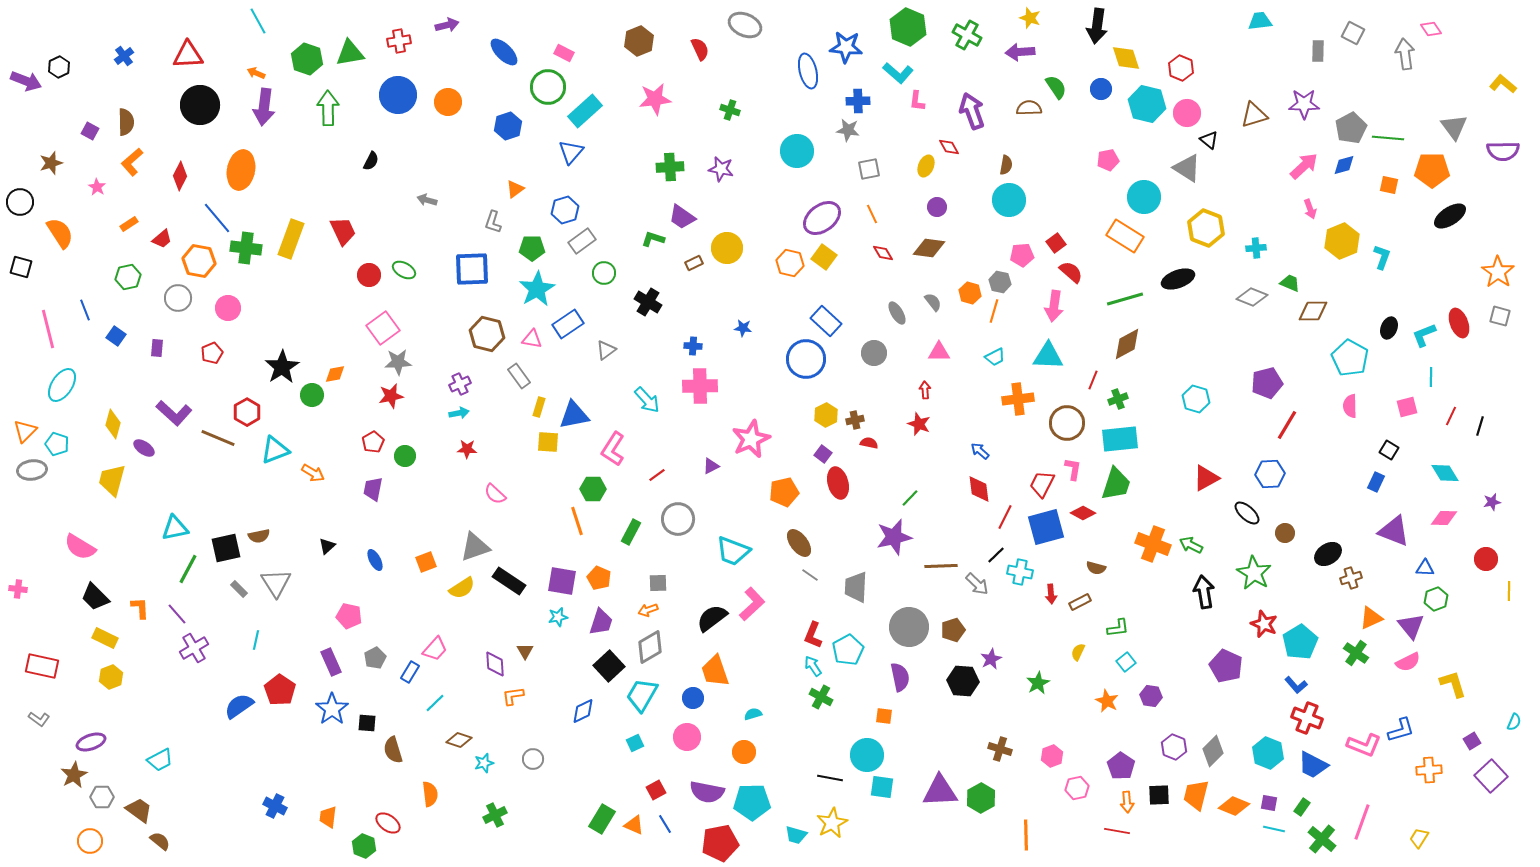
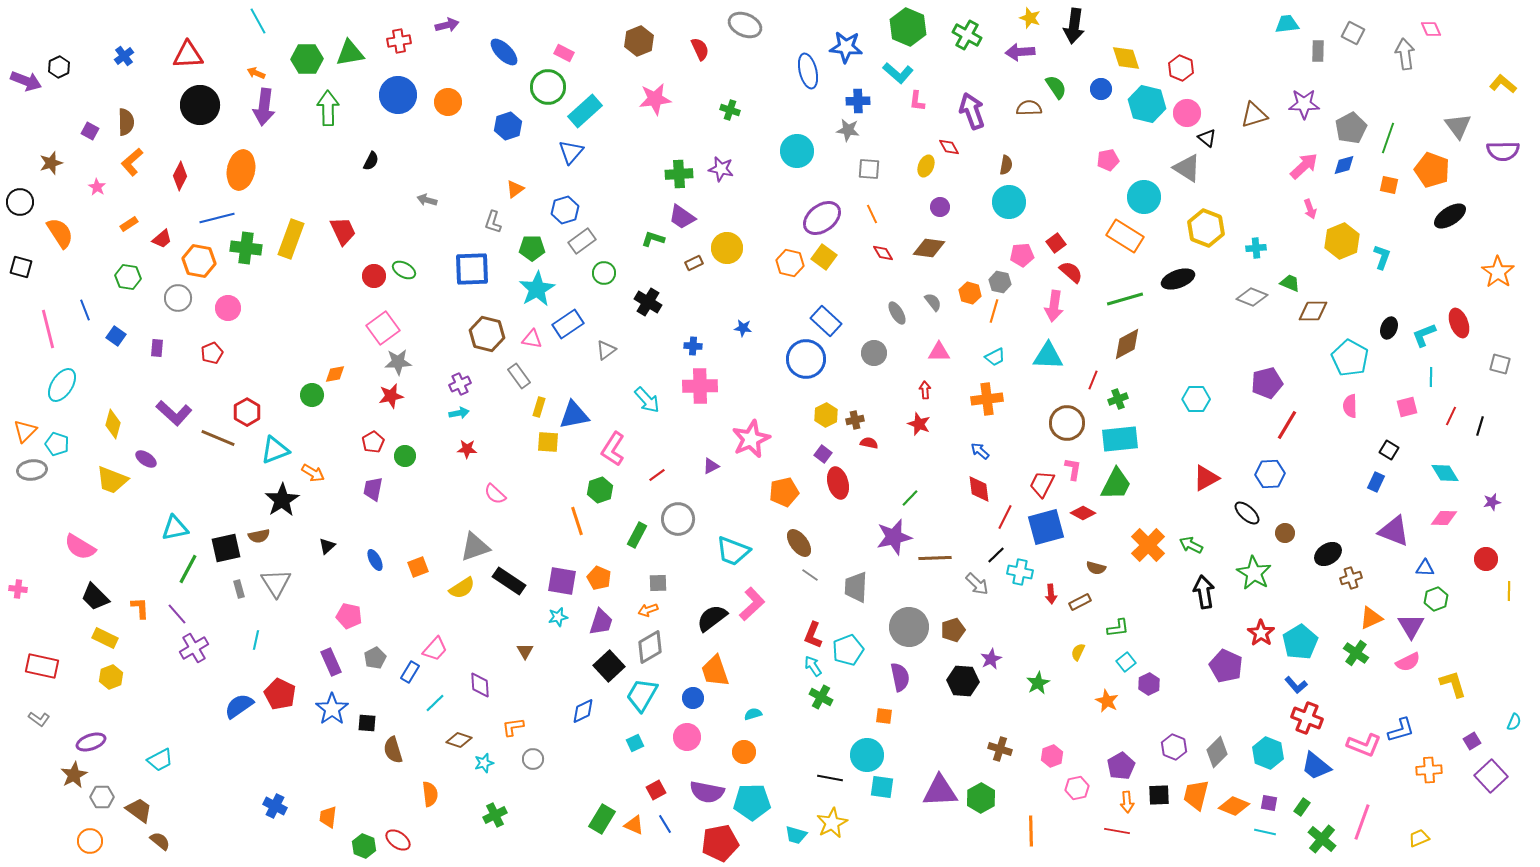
cyan trapezoid at (1260, 21): moved 27 px right, 3 px down
black arrow at (1097, 26): moved 23 px left
pink diamond at (1431, 29): rotated 10 degrees clockwise
green hexagon at (307, 59): rotated 20 degrees counterclockwise
gray triangle at (1454, 127): moved 4 px right, 1 px up
green line at (1388, 138): rotated 76 degrees counterclockwise
black triangle at (1209, 140): moved 2 px left, 2 px up
green cross at (670, 167): moved 9 px right, 7 px down
gray square at (869, 169): rotated 15 degrees clockwise
orange pentagon at (1432, 170): rotated 20 degrees clockwise
cyan circle at (1009, 200): moved 2 px down
purple circle at (937, 207): moved 3 px right
blue line at (217, 218): rotated 64 degrees counterclockwise
red circle at (369, 275): moved 5 px right, 1 px down
green hexagon at (128, 277): rotated 20 degrees clockwise
gray square at (1500, 316): moved 48 px down
black star at (282, 367): moved 133 px down
orange cross at (1018, 399): moved 31 px left
cyan hexagon at (1196, 399): rotated 16 degrees counterclockwise
purple ellipse at (144, 448): moved 2 px right, 11 px down
yellow trapezoid at (112, 480): rotated 84 degrees counterclockwise
green trapezoid at (1116, 484): rotated 9 degrees clockwise
green hexagon at (593, 489): moved 7 px right, 1 px down; rotated 20 degrees counterclockwise
green rectangle at (631, 532): moved 6 px right, 3 px down
orange cross at (1153, 544): moved 5 px left, 1 px down; rotated 24 degrees clockwise
orange square at (426, 562): moved 8 px left, 5 px down
brown line at (941, 566): moved 6 px left, 8 px up
gray rectangle at (239, 589): rotated 30 degrees clockwise
red star at (1264, 624): moved 3 px left, 9 px down; rotated 12 degrees clockwise
purple triangle at (1411, 626): rotated 8 degrees clockwise
cyan pentagon at (848, 650): rotated 8 degrees clockwise
purple diamond at (495, 664): moved 15 px left, 21 px down
red pentagon at (280, 690): moved 4 px down; rotated 8 degrees counterclockwise
orange L-shape at (513, 696): moved 31 px down
purple hexagon at (1151, 696): moved 2 px left, 12 px up; rotated 25 degrees clockwise
gray diamond at (1213, 751): moved 4 px right, 1 px down
blue trapezoid at (1313, 765): moved 3 px right, 1 px down; rotated 12 degrees clockwise
purple pentagon at (1121, 766): rotated 8 degrees clockwise
red ellipse at (388, 823): moved 10 px right, 17 px down
cyan line at (1274, 829): moved 9 px left, 3 px down
orange line at (1026, 835): moved 5 px right, 4 px up
yellow trapezoid at (1419, 838): rotated 35 degrees clockwise
